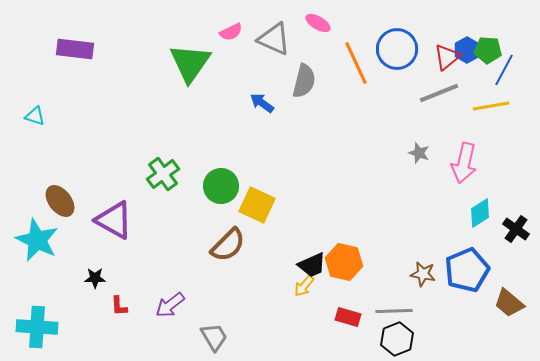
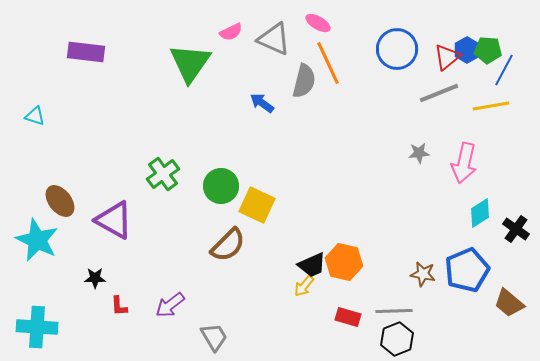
purple rectangle at (75, 49): moved 11 px right, 3 px down
orange line at (356, 63): moved 28 px left
gray star at (419, 153): rotated 25 degrees counterclockwise
